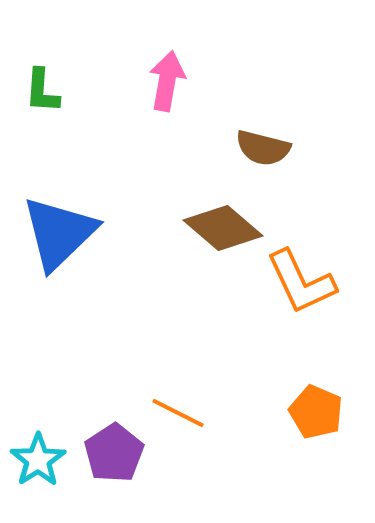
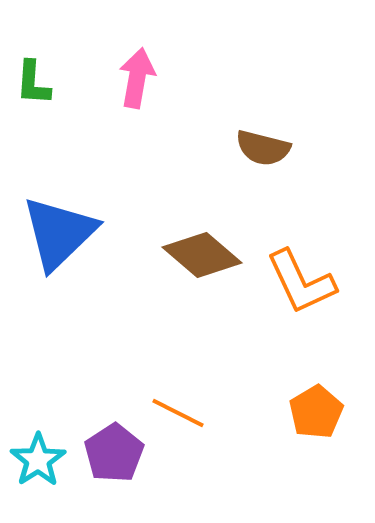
pink arrow: moved 30 px left, 3 px up
green L-shape: moved 9 px left, 8 px up
brown diamond: moved 21 px left, 27 px down
orange pentagon: rotated 18 degrees clockwise
